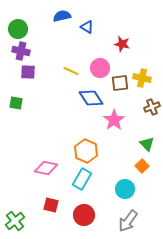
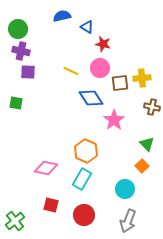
red star: moved 19 px left
yellow cross: rotated 18 degrees counterclockwise
brown cross: rotated 35 degrees clockwise
gray arrow: rotated 15 degrees counterclockwise
